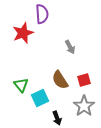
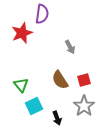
purple semicircle: rotated 12 degrees clockwise
red star: moved 1 px left
cyan square: moved 6 px left, 8 px down
